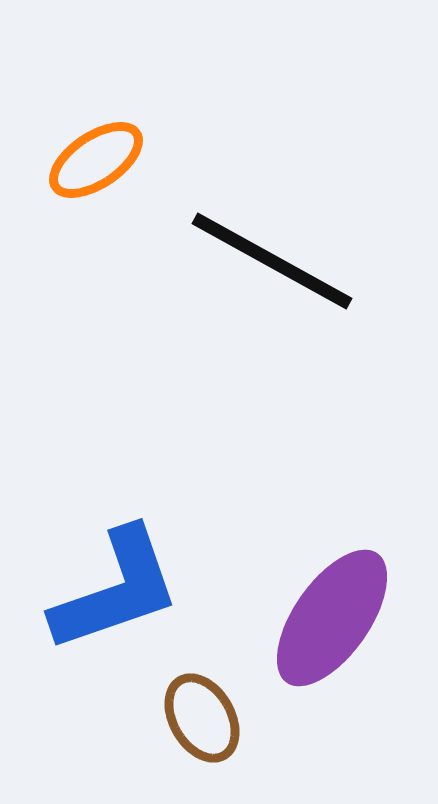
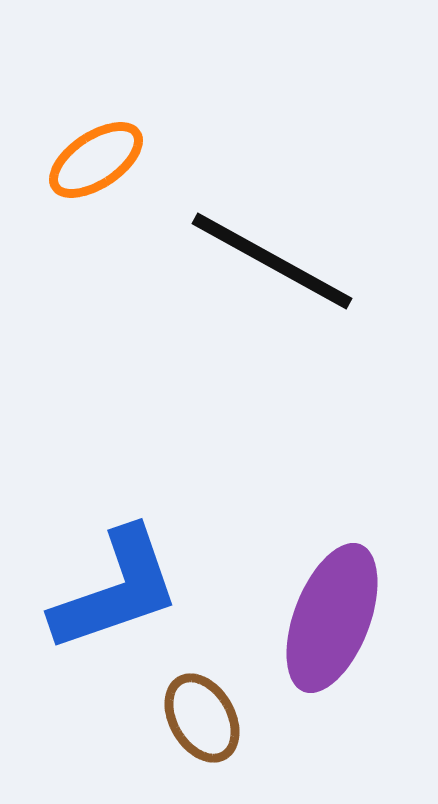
purple ellipse: rotated 14 degrees counterclockwise
